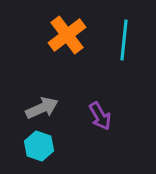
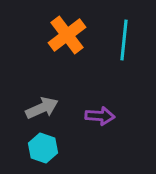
purple arrow: rotated 56 degrees counterclockwise
cyan hexagon: moved 4 px right, 2 px down
